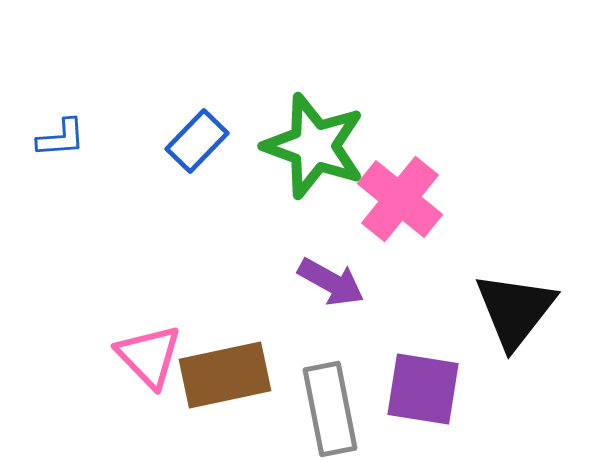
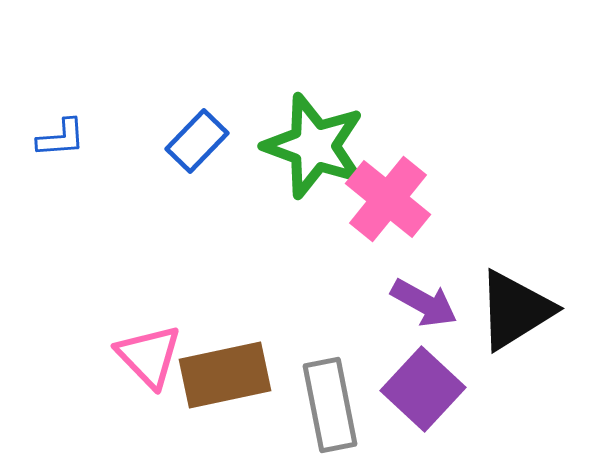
pink cross: moved 12 px left
purple arrow: moved 93 px right, 21 px down
black triangle: rotated 20 degrees clockwise
purple square: rotated 34 degrees clockwise
gray rectangle: moved 4 px up
